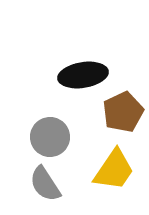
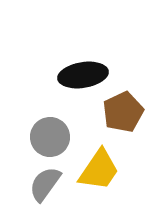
yellow trapezoid: moved 15 px left
gray semicircle: rotated 69 degrees clockwise
